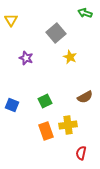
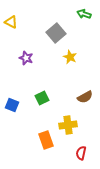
green arrow: moved 1 px left, 1 px down
yellow triangle: moved 2 px down; rotated 32 degrees counterclockwise
green square: moved 3 px left, 3 px up
orange rectangle: moved 9 px down
